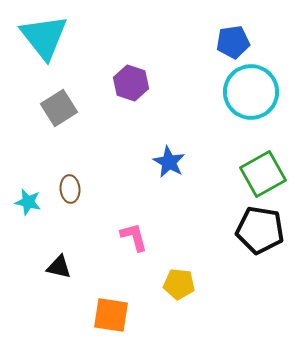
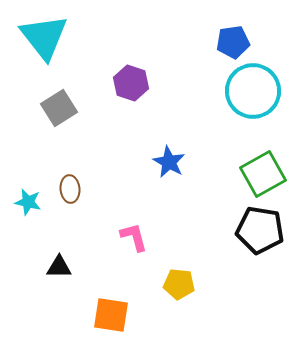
cyan circle: moved 2 px right, 1 px up
black triangle: rotated 12 degrees counterclockwise
